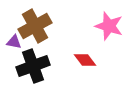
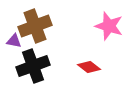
brown cross: rotated 8 degrees clockwise
purple triangle: moved 1 px up
red diamond: moved 4 px right, 7 px down; rotated 15 degrees counterclockwise
